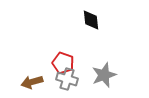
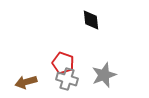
brown arrow: moved 6 px left
